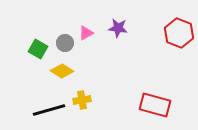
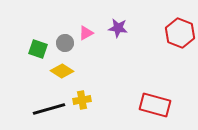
red hexagon: moved 1 px right
green square: rotated 12 degrees counterclockwise
black line: moved 1 px up
